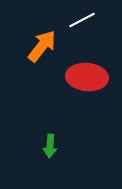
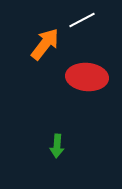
orange arrow: moved 3 px right, 2 px up
green arrow: moved 7 px right
